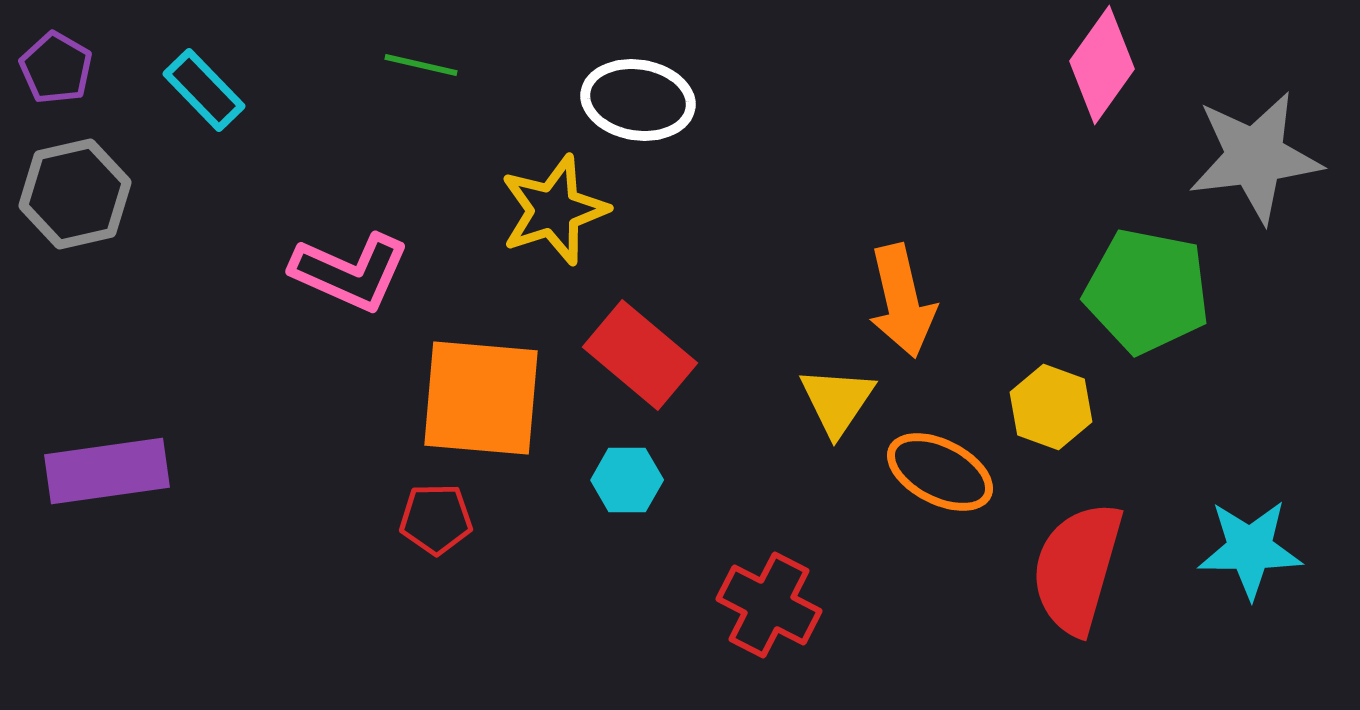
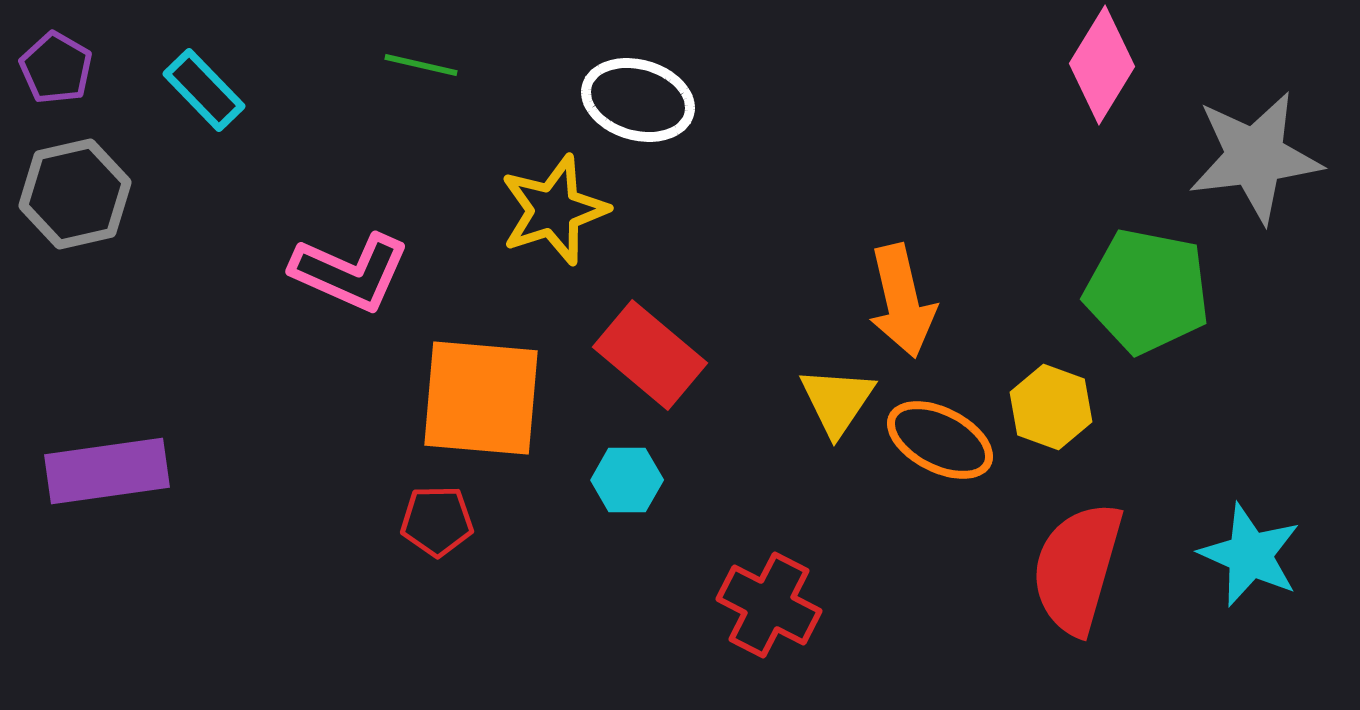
pink diamond: rotated 4 degrees counterclockwise
white ellipse: rotated 7 degrees clockwise
red rectangle: moved 10 px right
orange ellipse: moved 32 px up
red pentagon: moved 1 px right, 2 px down
cyan star: moved 6 px down; rotated 24 degrees clockwise
